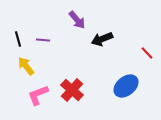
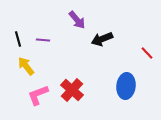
blue ellipse: rotated 45 degrees counterclockwise
